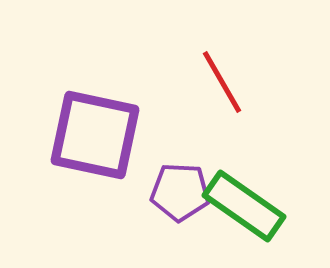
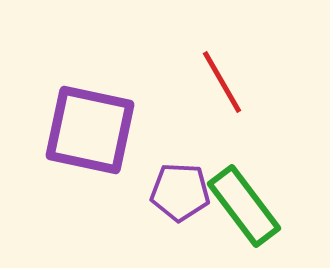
purple square: moved 5 px left, 5 px up
green rectangle: rotated 18 degrees clockwise
